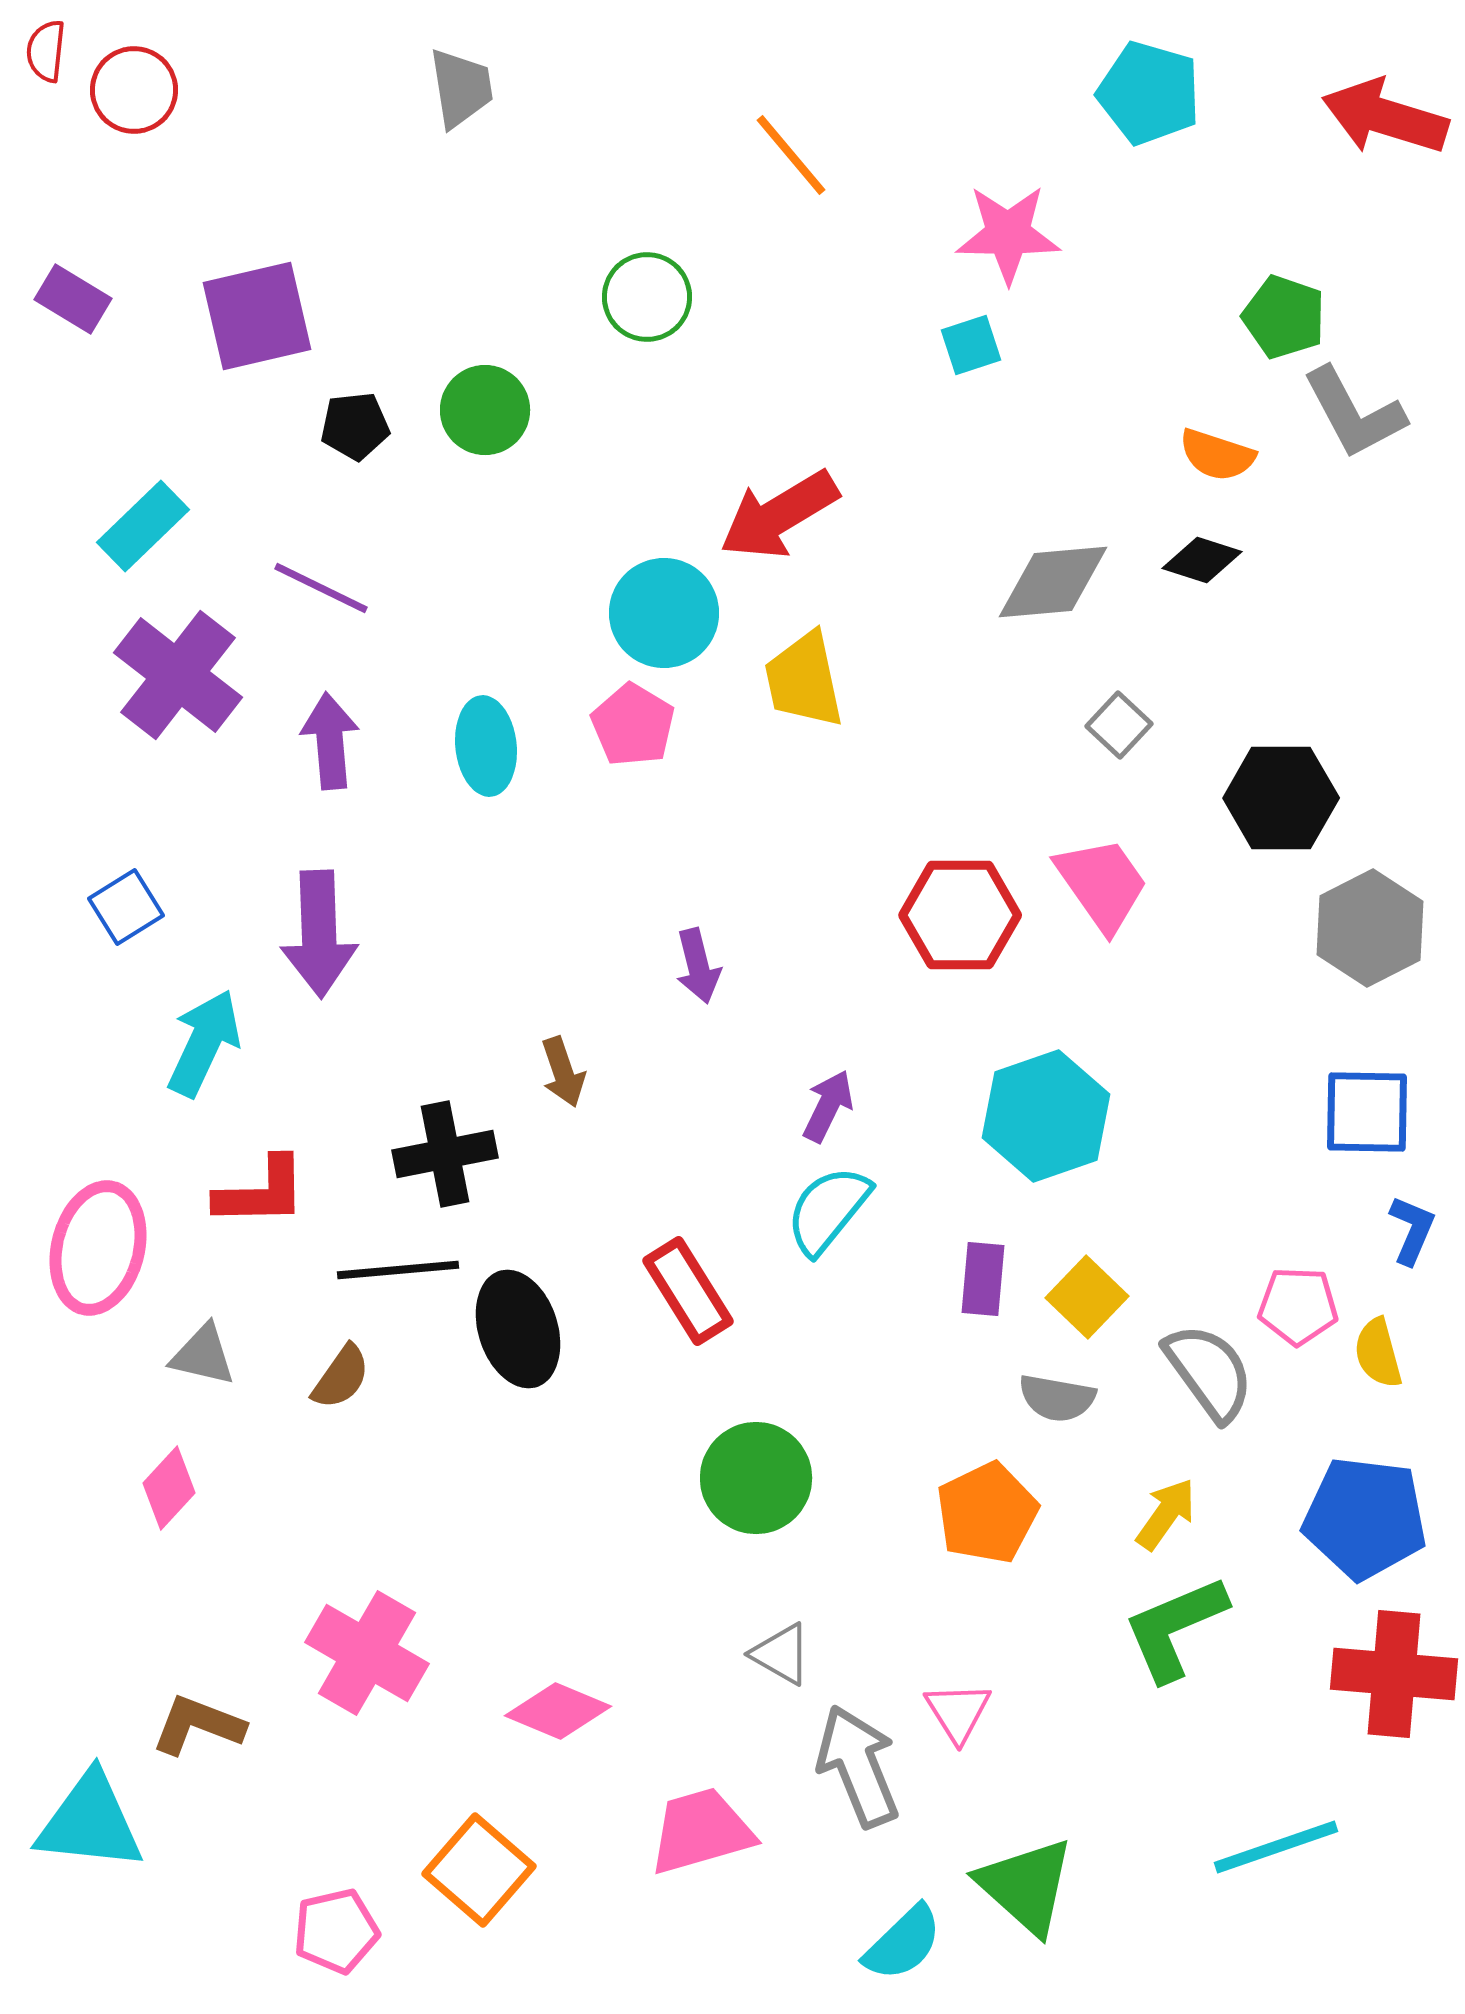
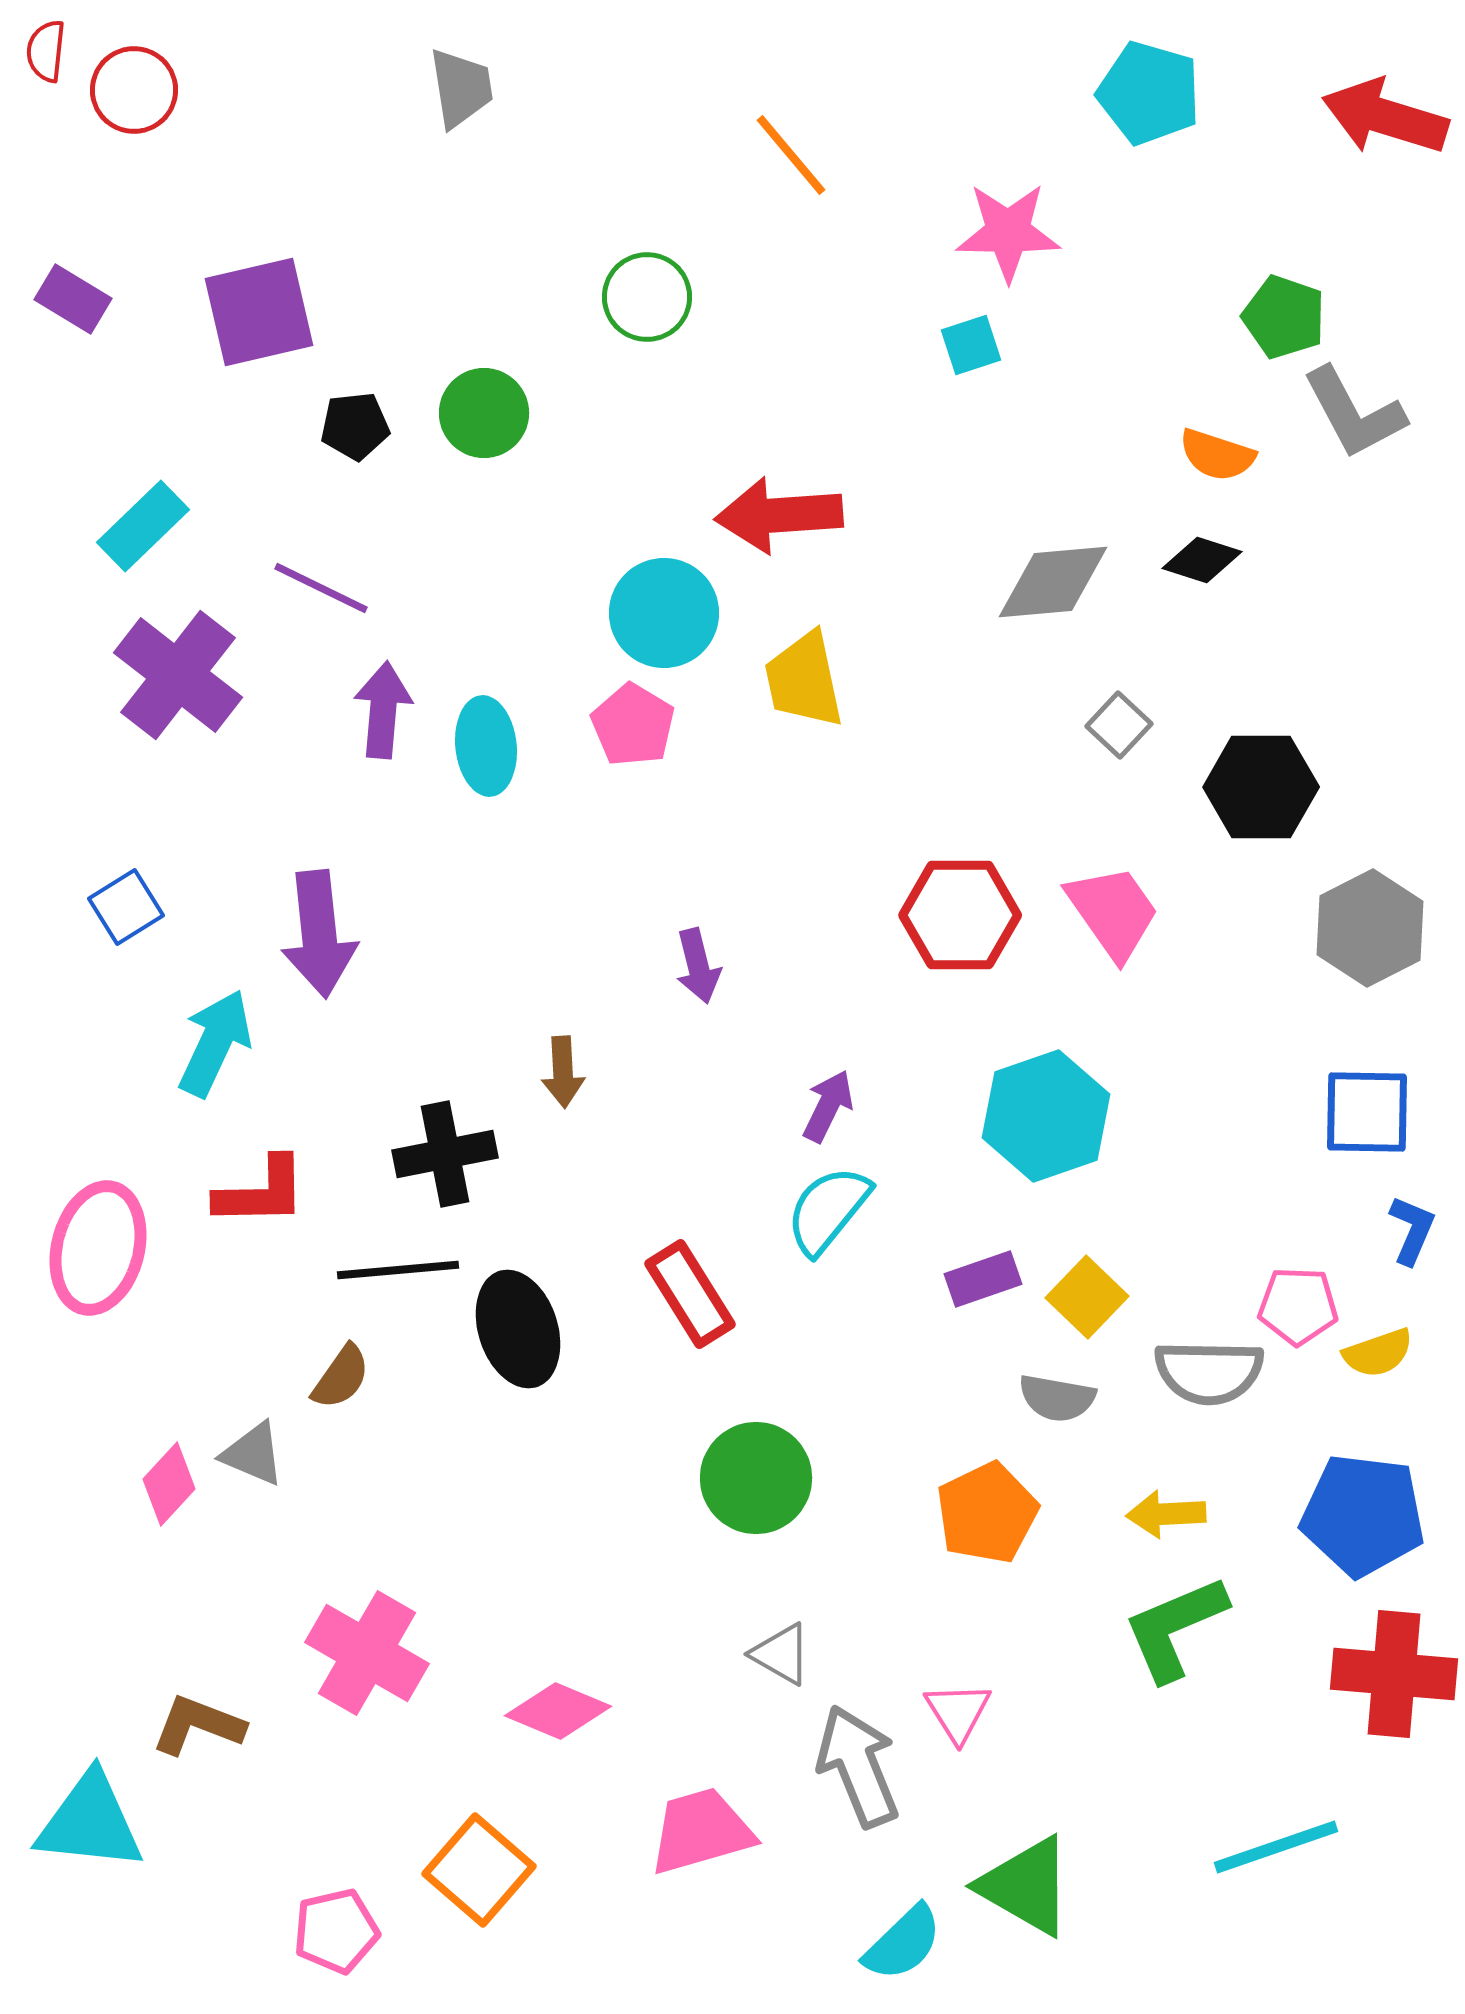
pink star at (1008, 234): moved 2 px up
purple square at (257, 316): moved 2 px right, 4 px up
green circle at (485, 410): moved 1 px left, 3 px down
red arrow at (779, 515): rotated 27 degrees clockwise
purple arrow at (330, 741): moved 53 px right, 31 px up; rotated 10 degrees clockwise
black hexagon at (1281, 798): moved 20 px left, 11 px up
pink trapezoid at (1102, 884): moved 11 px right, 28 px down
purple arrow at (319, 934): rotated 4 degrees counterclockwise
cyan arrow at (204, 1043): moved 11 px right
brown arrow at (563, 1072): rotated 16 degrees clockwise
purple rectangle at (983, 1279): rotated 66 degrees clockwise
red rectangle at (688, 1291): moved 2 px right, 3 px down
yellow semicircle at (1378, 1353): rotated 94 degrees counterclockwise
gray triangle at (203, 1355): moved 50 px right, 99 px down; rotated 10 degrees clockwise
gray semicircle at (1209, 1372): rotated 127 degrees clockwise
pink diamond at (169, 1488): moved 4 px up
yellow arrow at (1166, 1514): rotated 128 degrees counterclockwise
blue pentagon at (1365, 1518): moved 2 px left, 3 px up
green triangle at (1026, 1886): rotated 12 degrees counterclockwise
